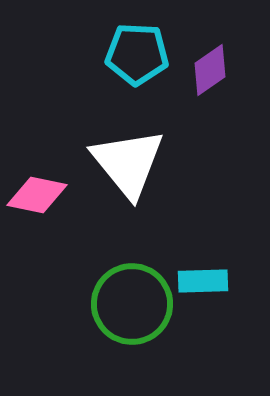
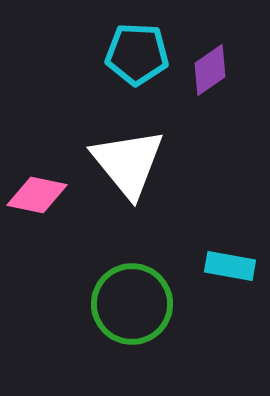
cyan rectangle: moved 27 px right, 15 px up; rotated 12 degrees clockwise
